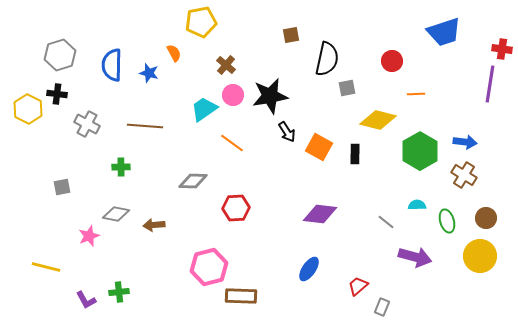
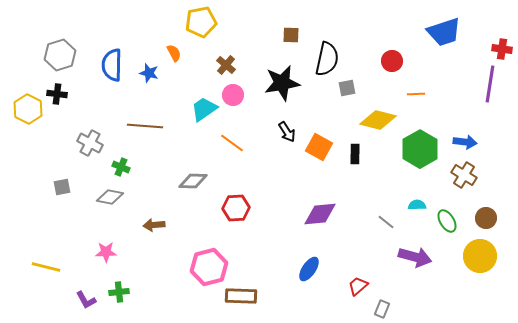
brown square at (291, 35): rotated 12 degrees clockwise
black star at (270, 96): moved 12 px right, 13 px up
gray cross at (87, 124): moved 3 px right, 19 px down
green hexagon at (420, 151): moved 2 px up
green cross at (121, 167): rotated 24 degrees clockwise
gray diamond at (116, 214): moved 6 px left, 17 px up
purple diamond at (320, 214): rotated 12 degrees counterclockwise
green ellipse at (447, 221): rotated 15 degrees counterclockwise
pink star at (89, 236): moved 17 px right, 16 px down; rotated 20 degrees clockwise
gray rectangle at (382, 307): moved 2 px down
